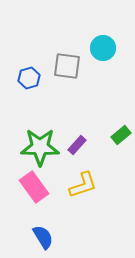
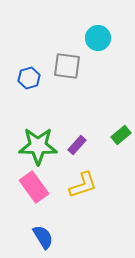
cyan circle: moved 5 px left, 10 px up
green star: moved 2 px left, 1 px up
